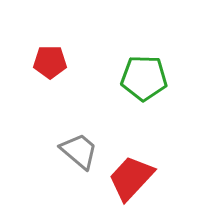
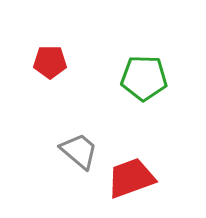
red trapezoid: rotated 27 degrees clockwise
